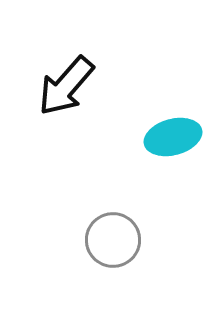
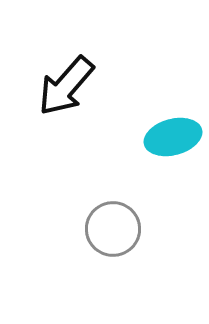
gray circle: moved 11 px up
